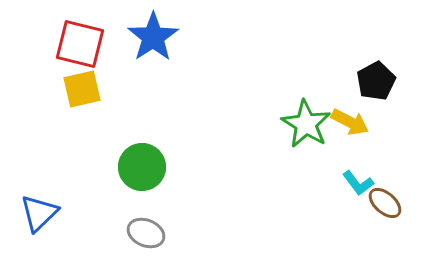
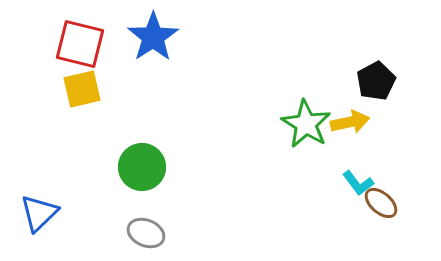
yellow arrow: rotated 39 degrees counterclockwise
brown ellipse: moved 4 px left
